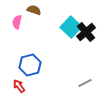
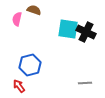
pink semicircle: moved 3 px up
cyan square: moved 3 px left, 2 px down; rotated 35 degrees counterclockwise
black cross: rotated 24 degrees counterclockwise
gray line: rotated 24 degrees clockwise
